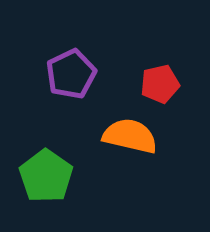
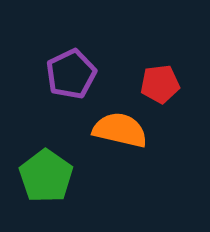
red pentagon: rotated 6 degrees clockwise
orange semicircle: moved 10 px left, 6 px up
